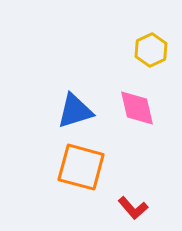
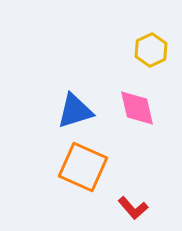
orange square: moved 2 px right; rotated 9 degrees clockwise
